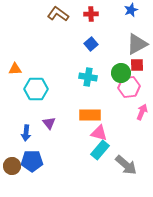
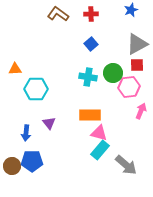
green circle: moved 8 px left
pink arrow: moved 1 px left, 1 px up
